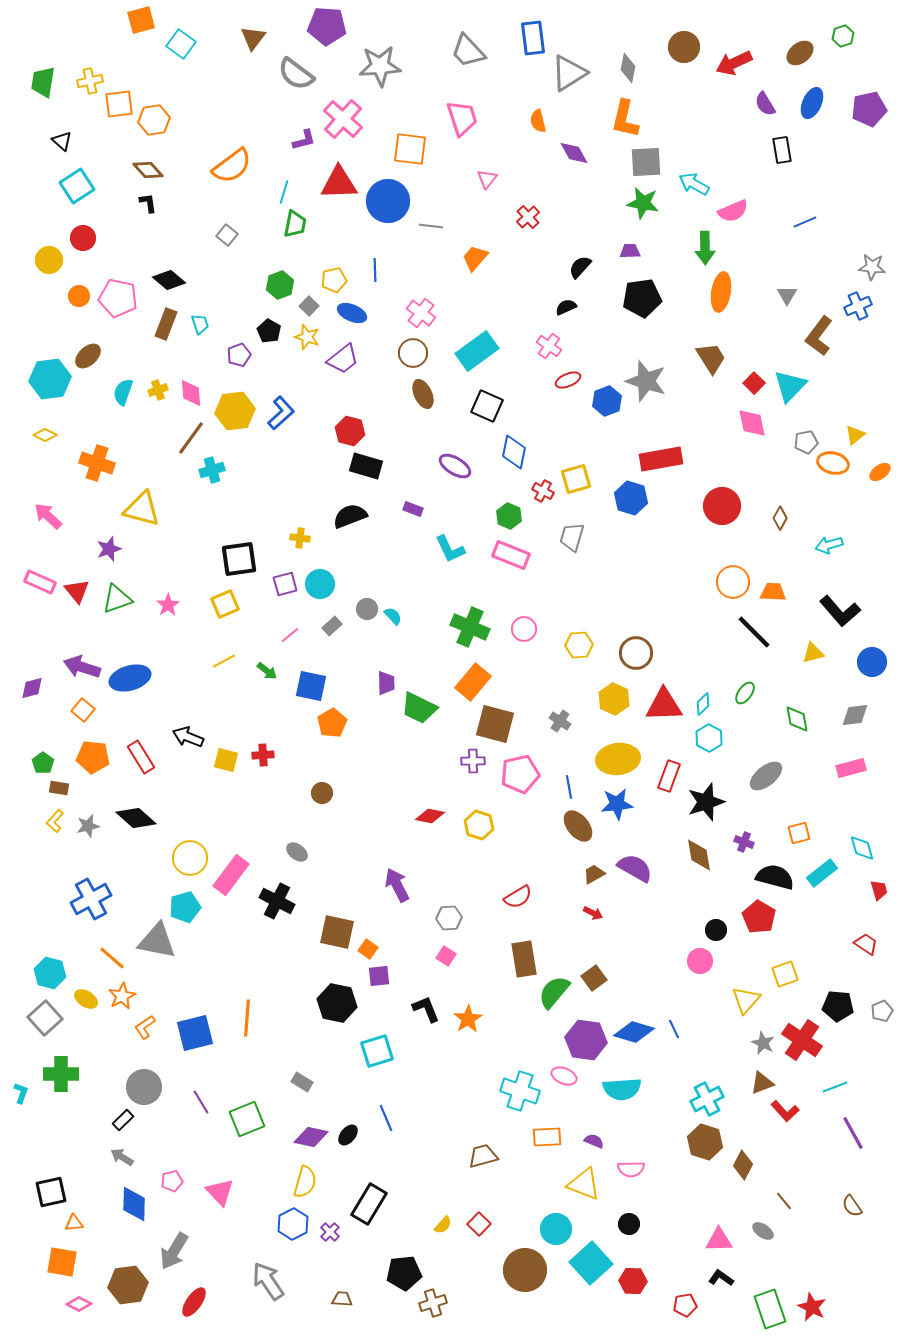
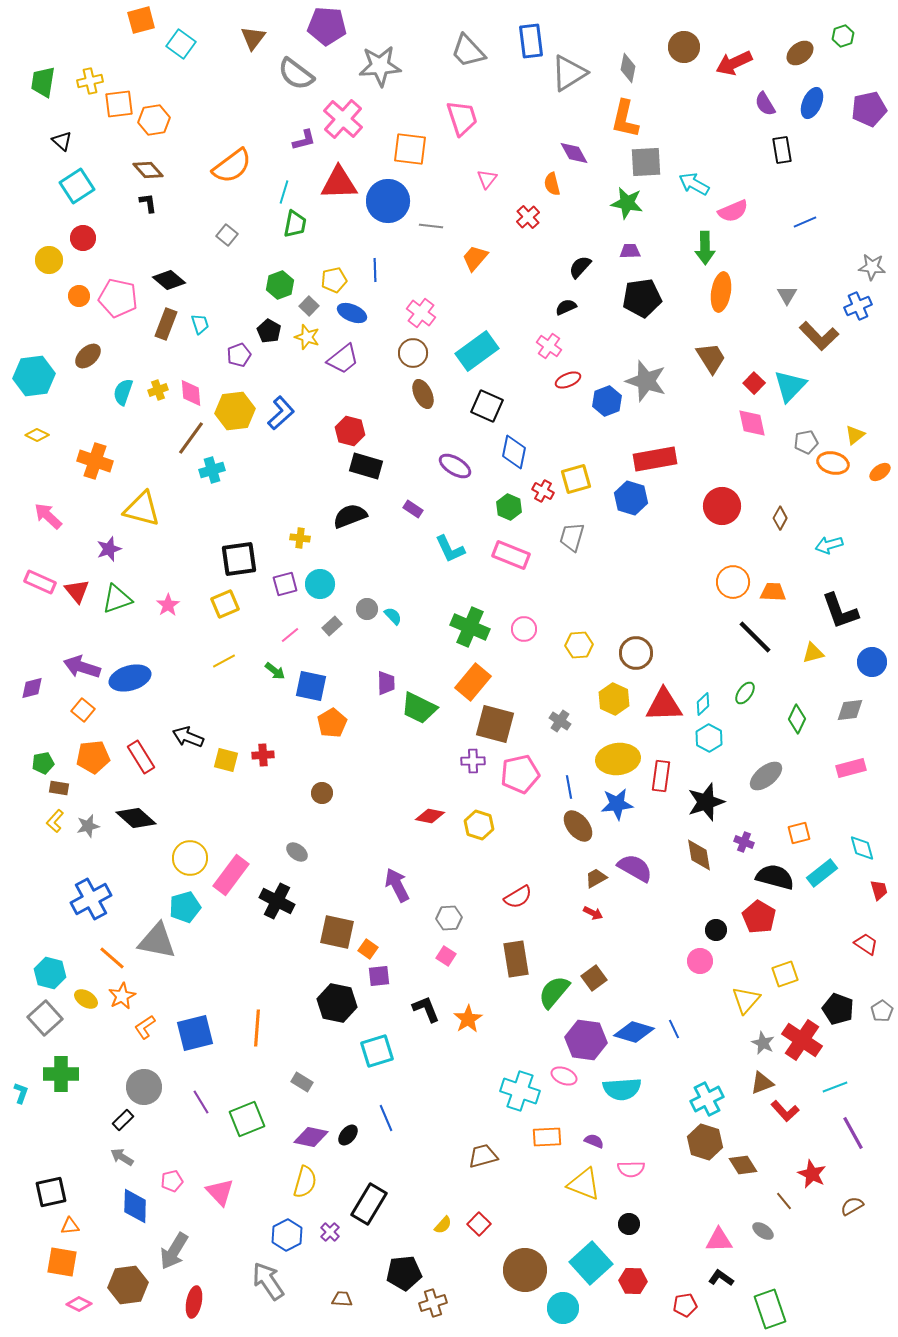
blue rectangle at (533, 38): moved 2 px left, 3 px down
orange semicircle at (538, 121): moved 14 px right, 63 px down
green star at (643, 203): moved 16 px left
brown L-shape at (819, 336): rotated 81 degrees counterclockwise
cyan hexagon at (50, 379): moved 16 px left, 3 px up
yellow diamond at (45, 435): moved 8 px left
red rectangle at (661, 459): moved 6 px left
orange cross at (97, 463): moved 2 px left, 2 px up
purple rectangle at (413, 509): rotated 12 degrees clockwise
green hexagon at (509, 516): moved 9 px up
black L-shape at (840, 611): rotated 21 degrees clockwise
black line at (754, 632): moved 1 px right, 5 px down
green arrow at (267, 671): moved 8 px right
gray diamond at (855, 715): moved 5 px left, 5 px up
green diamond at (797, 719): rotated 36 degrees clockwise
orange pentagon at (93, 757): rotated 12 degrees counterclockwise
green pentagon at (43, 763): rotated 25 degrees clockwise
red rectangle at (669, 776): moved 8 px left; rotated 12 degrees counterclockwise
brown trapezoid at (594, 874): moved 2 px right, 4 px down
brown rectangle at (524, 959): moved 8 px left
black pentagon at (838, 1006): moved 3 px down; rotated 16 degrees clockwise
gray pentagon at (882, 1011): rotated 10 degrees counterclockwise
orange line at (247, 1018): moved 10 px right, 10 px down
brown diamond at (743, 1165): rotated 60 degrees counterclockwise
blue diamond at (134, 1204): moved 1 px right, 2 px down
brown semicircle at (852, 1206): rotated 95 degrees clockwise
orange triangle at (74, 1223): moved 4 px left, 3 px down
blue hexagon at (293, 1224): moved 6 px left, 11 px down
cyan circle at (556, 1229): moved 7 px right, 79 px down
red ellipse at (194, 1302): rotated 24 degrees counterclockwise
red star at (812, 1307): moved 133 px up
